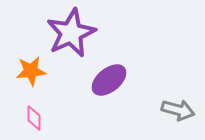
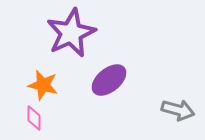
orange star: moved 12 px right, 14 px down; rotated 20 degrees clockwise
